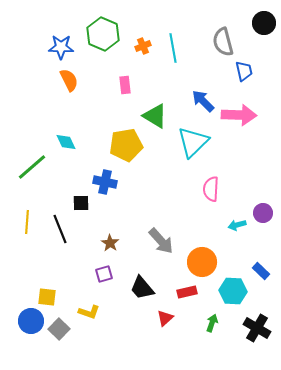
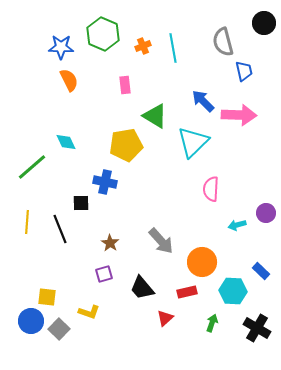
purple circle: moved 3 px right
